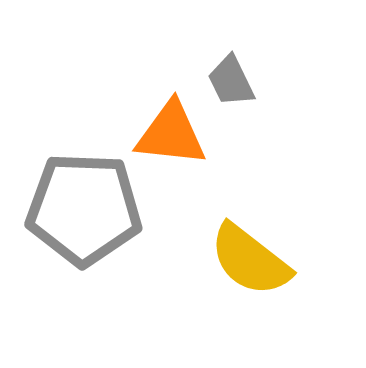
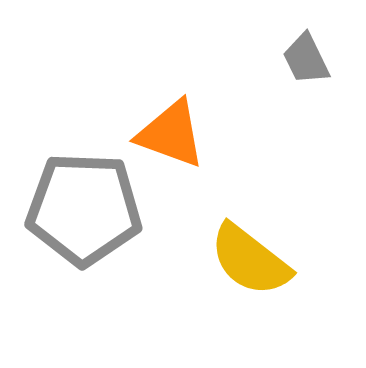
gray trapezoid: moved 75 px right, 22 px up
orange triangle: rotated 14 degrees clockwise
